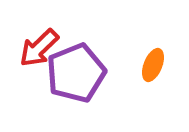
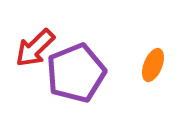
red arrow: moved 4 px left
